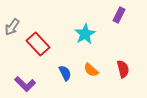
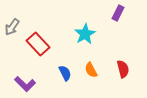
purple rectangle: moved 1 px left, 2 px up
orange semicircle: rotated 21 degrees clockwise
